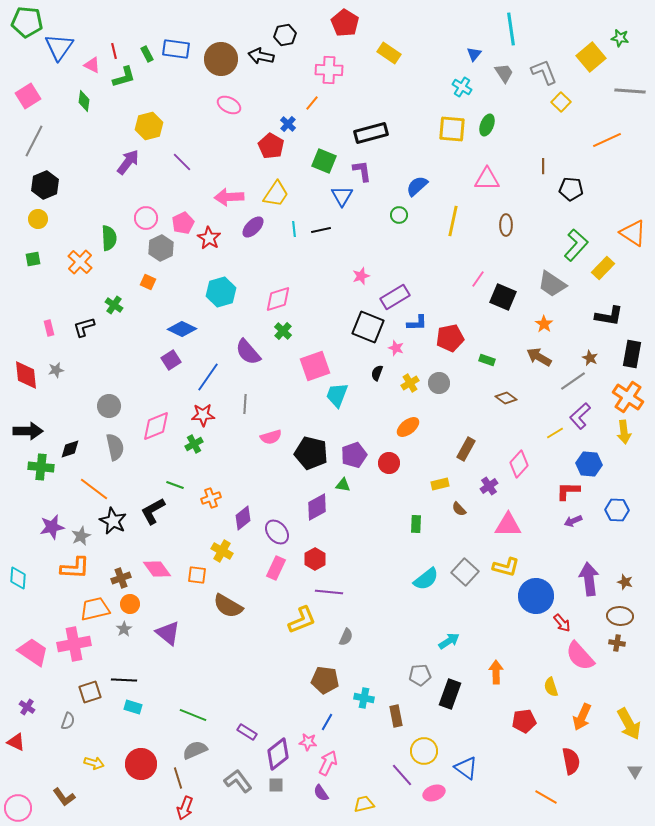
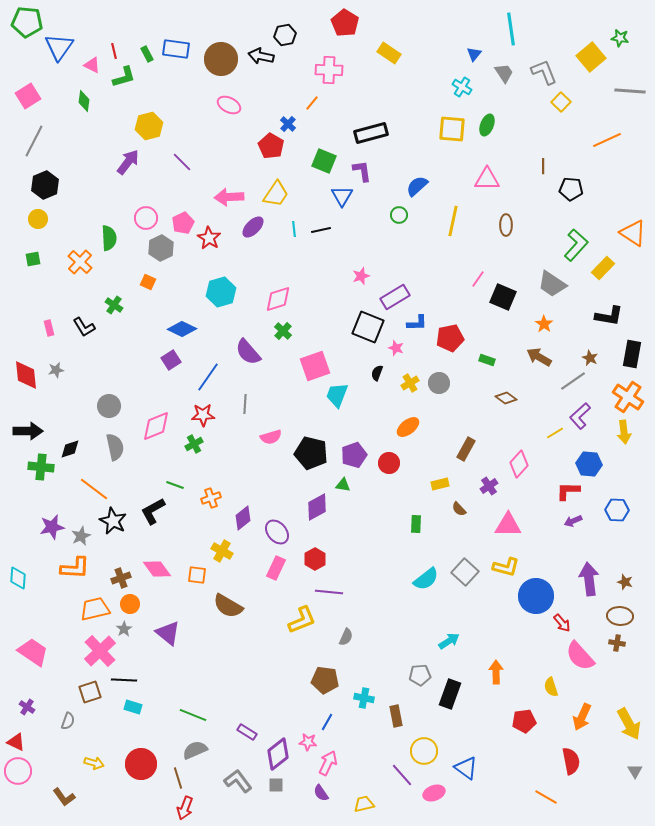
black L-shape at (84, 327): rotated 105 degrees counterclockwise
pink cross at (74, 644): moved 26 px right, 7 px down; rotated 32 degrees counterclockwise
pink circle at (18, 808): moved 37 px up
